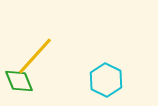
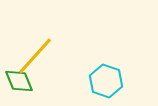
cyan hexagon: moved 1 px down; rotated 8 degrees counterclockwise
